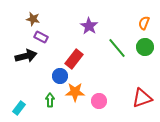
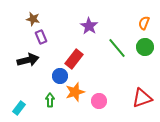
purple rectangle: rotated 40 degrees clockwise
black arrow: moved 2 px right, 4 px down
orange star: rotated 18 degrees counterclockwise
